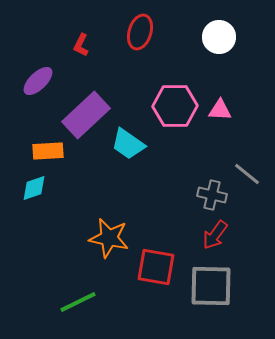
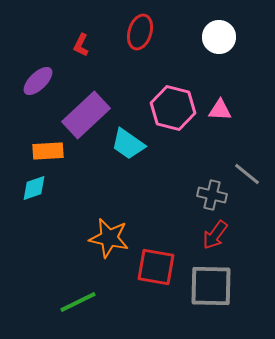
pink hexagon: moved 2 px left, 2 px down; rotated 15 degrees clockwise
